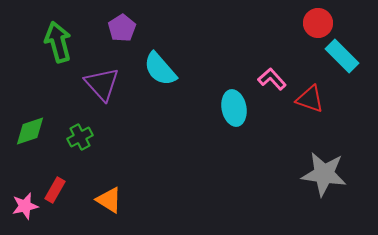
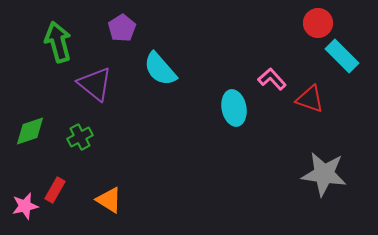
purple triangle: moved 7 px left; rotated 9 degrees counterclockwise
